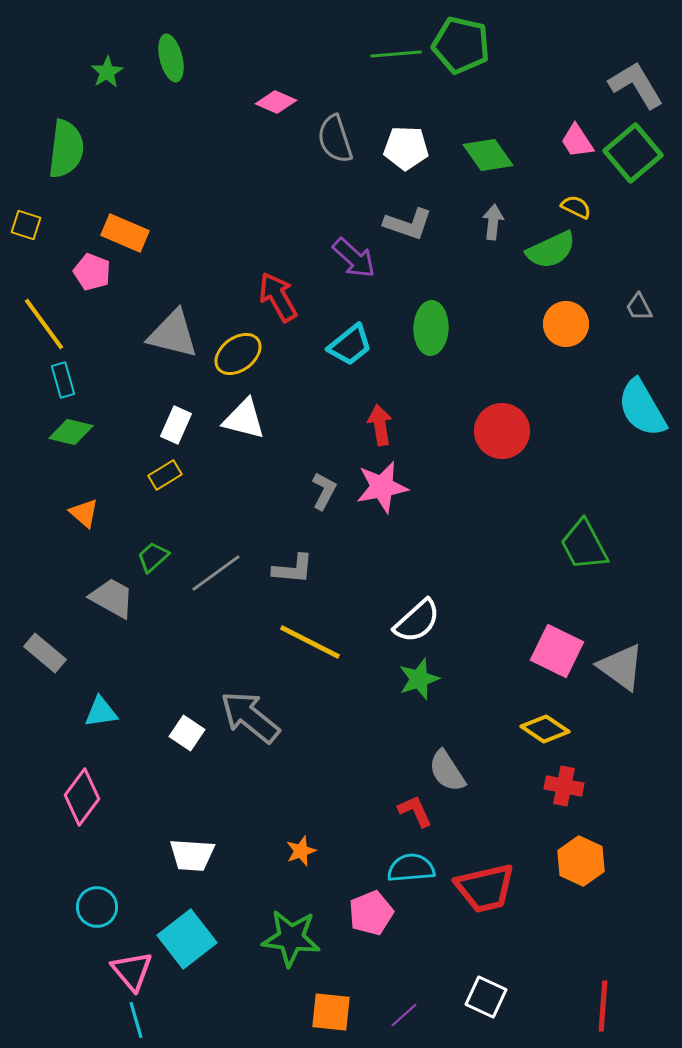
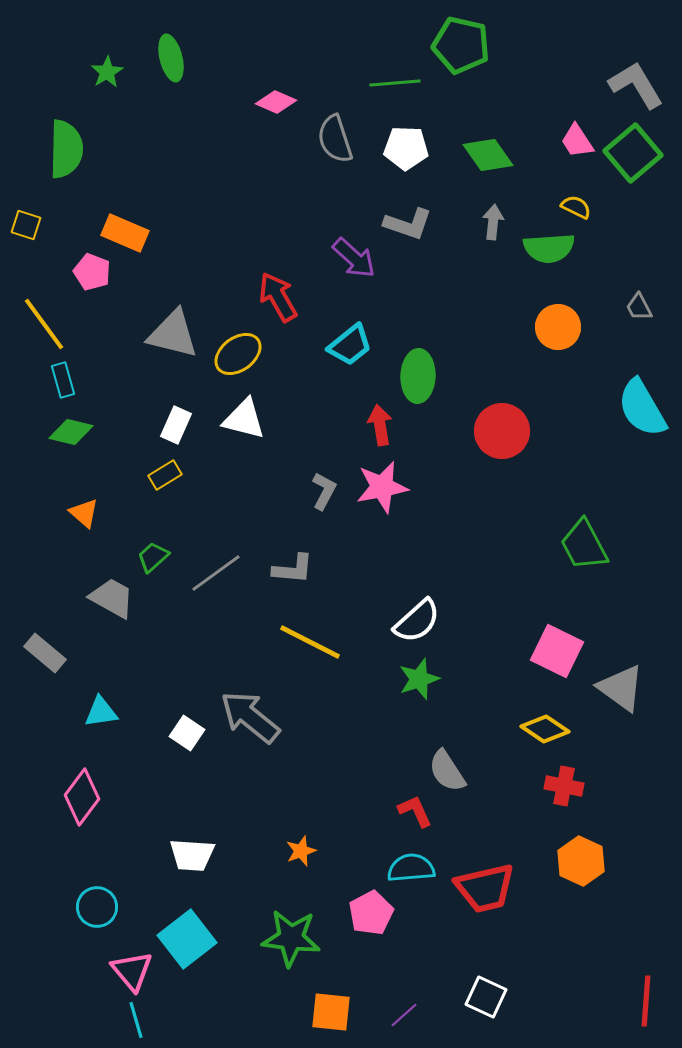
green line at (396, 54): moved 1 px left, 29 px down
green semicircle at (66, 149): rotated 6 degrees counterclockwise
green semicircle at (551, 250): moved 2 px left, 2 px up; rotated 21 degrees clockwise
orange circle at (566, 324): moved 8 px left, 3 px down
green ellipse at (431, 328): moved 13 px left, 48 px down
gray triangle at (621, 667): moved 21 px down
pink pentagon at (371, 913): rotated 6 degrees counterclockwise
red line at (603, 1006): moved 43 px right, 5 px up
